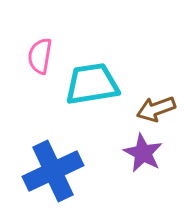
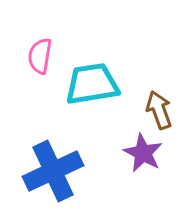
brown arrow: moved 3 px right, 1 px down; rotated 90 degrees clockwise
